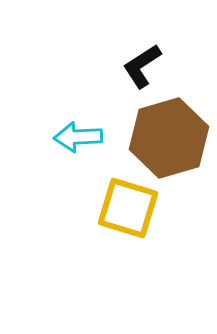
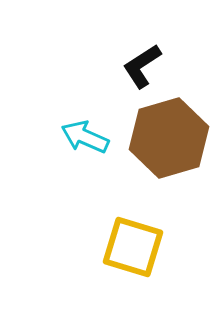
cyan arrow: moved 7 px right; rotated 27 degrees clockwise
yellow square: moved 5 px right, 39 px down
